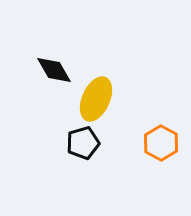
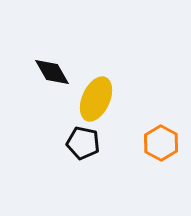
black diamond: moved 2 px left, 2 px down
black pentagon: rotated 28 degrees clockwise
